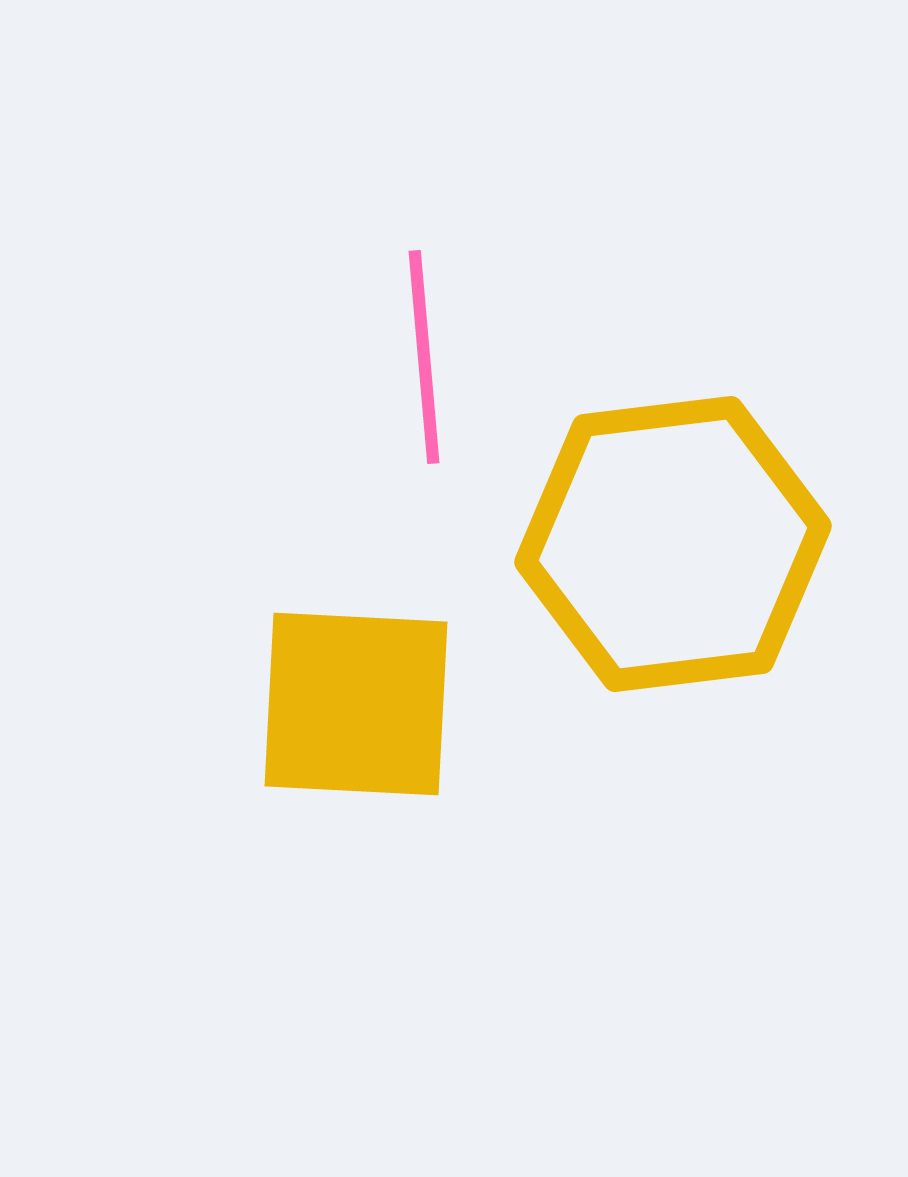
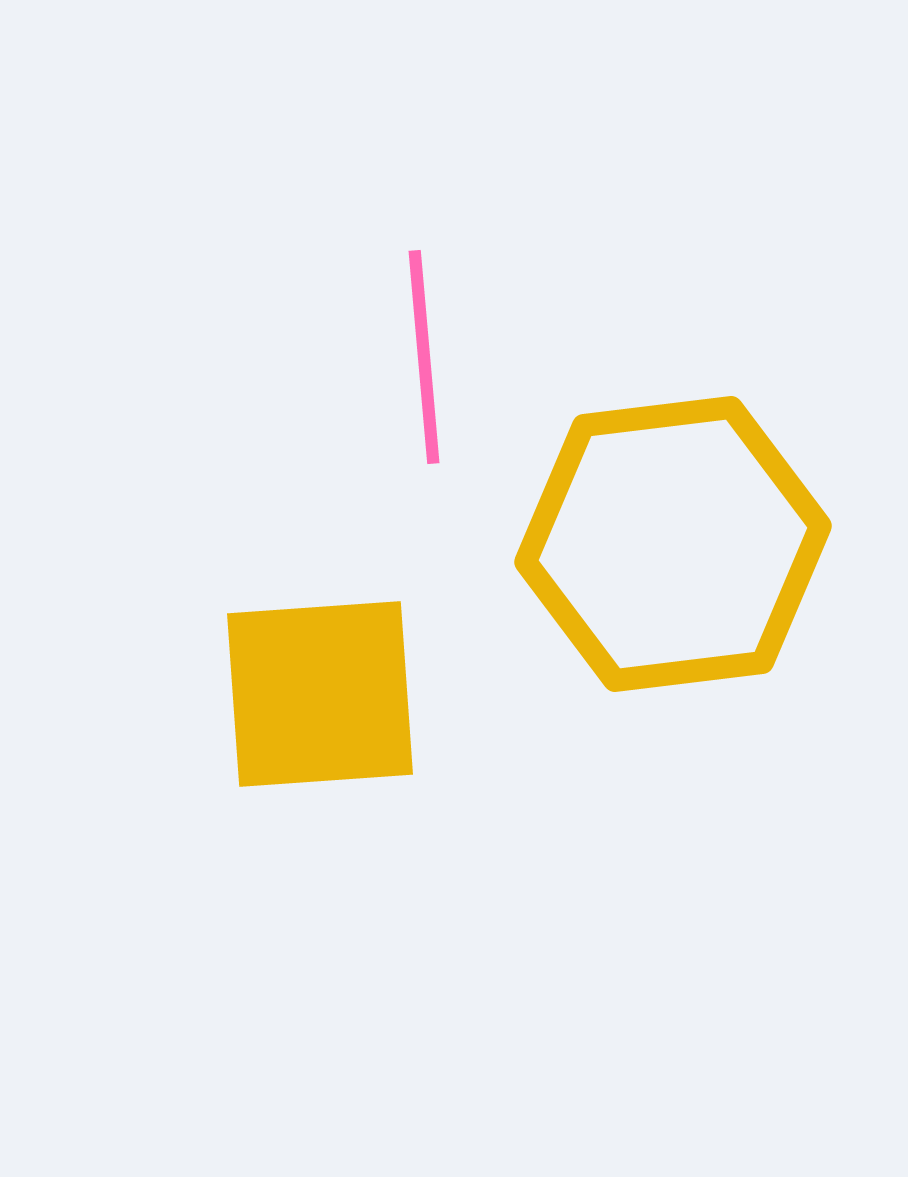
yellow square: moved 36 px left, 10 px up; rotated 7 degrees counterclockwise
